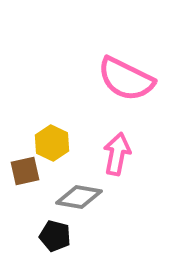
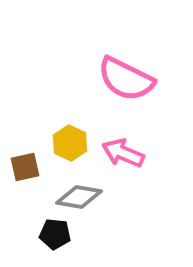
yellow hexagon: moved 18 px right
pink arrow: moved 6 px right, 1 px up; rotated 78 degrees counterclockwise
brown square: moved 4 px up
black pentagon: moved 2 px up; rotated 8 degrees counterclockwise
